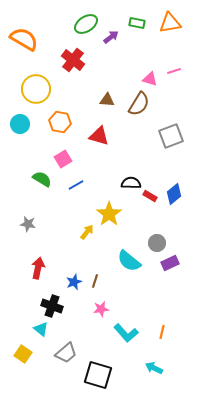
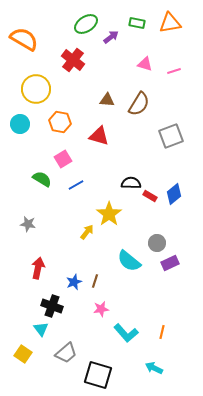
pink triangle: moved 5 px left, 15 px up
cyan triangle: rotated 14 degrees clockwise
